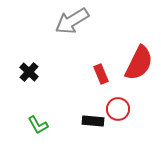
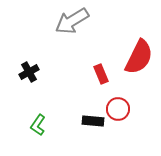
red semicircle: moved 6 px up
black cross: rotated 18 degrees clockwise
green L-shape: rotated 65 degrees clockwise
